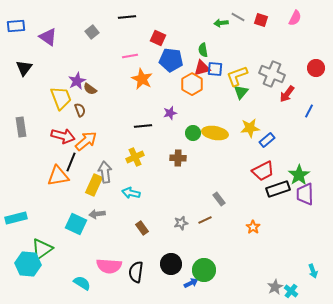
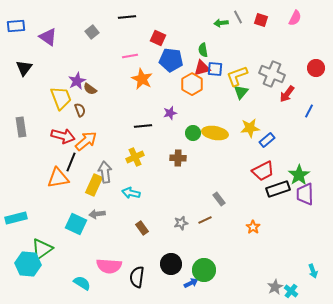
gray line at (238, 17): rotated 32 degrees clockwise
orange triangle at (58, 176): moved 2 px down
black semicircle at (136, 272): moved 1 px right, 5 px down
